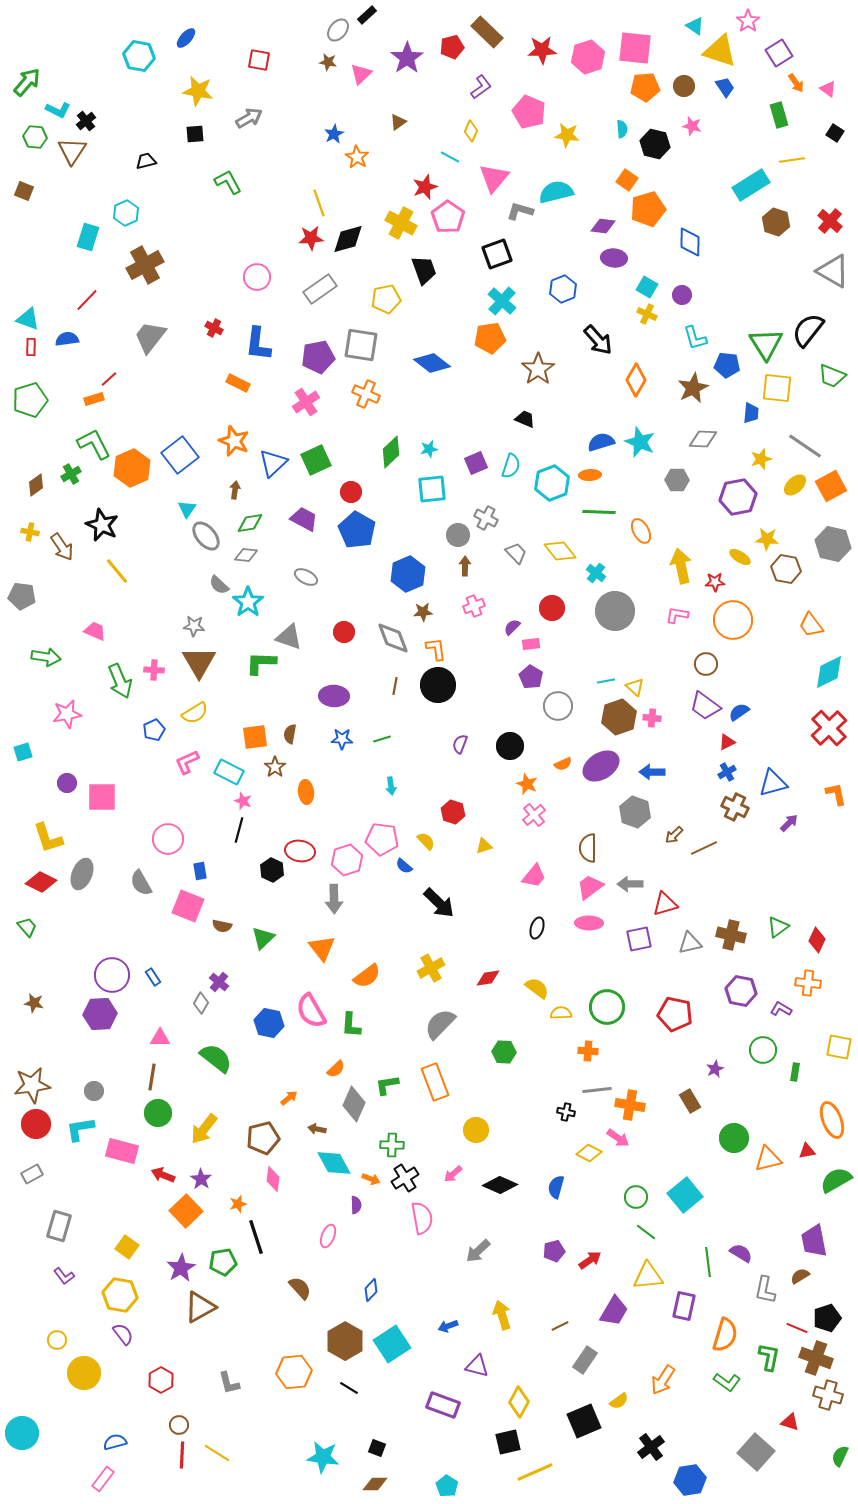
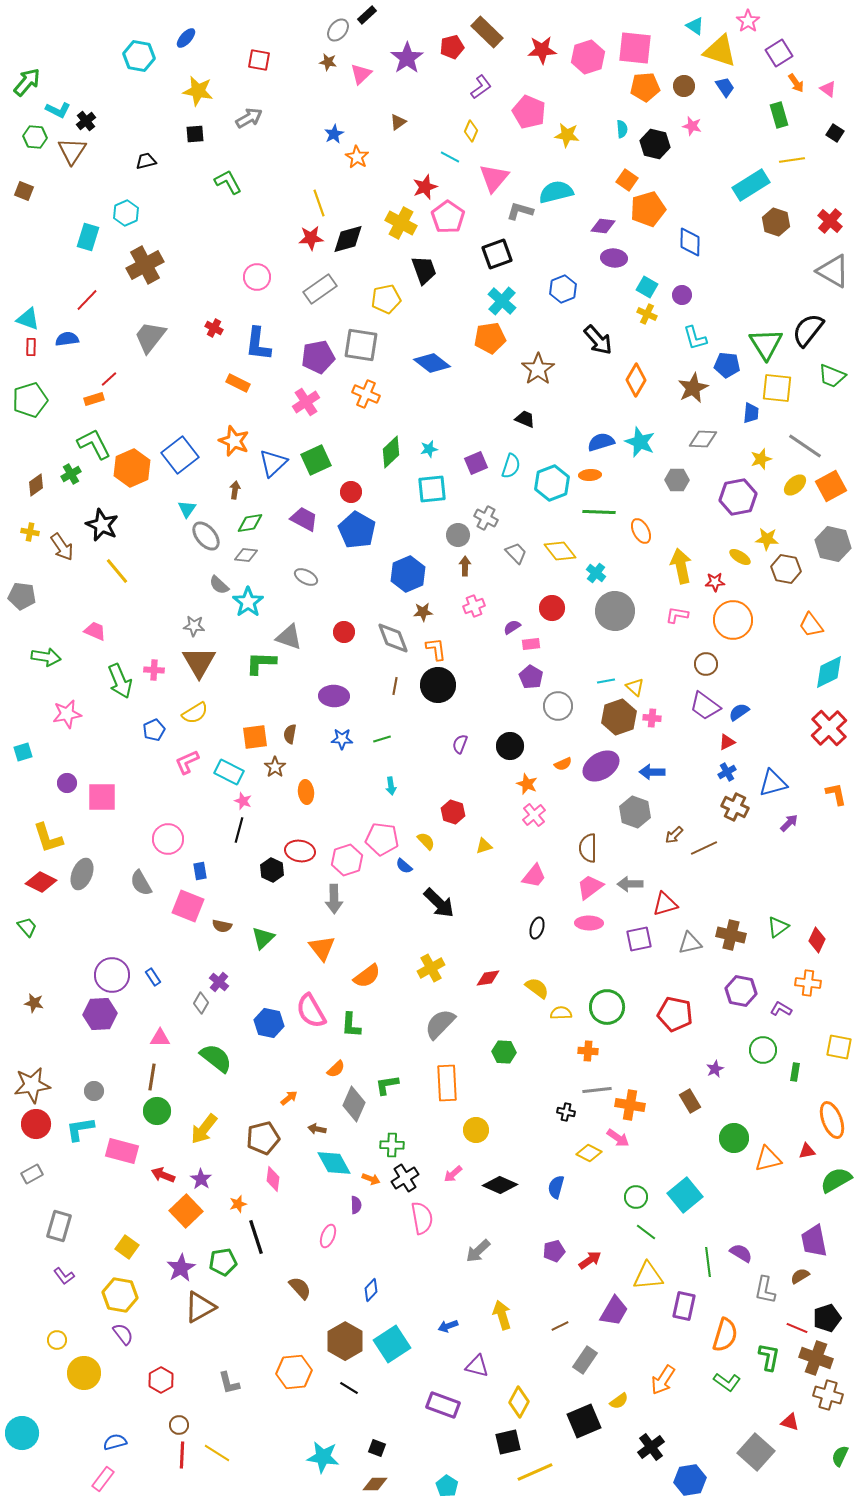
purple semicircle at (512, 627): rotated 12 degrees clockwise
orange rectangle at (435, 1082): moved 12 px right, 1 px down; rotated 18 degrees clockwise
green circle at (158, 1113): moved 1 px left, 2 px up
